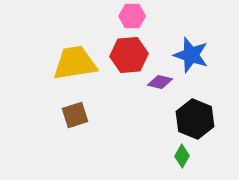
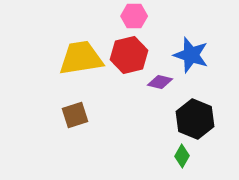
pink hexagon: moved 2 px right
red hexagon: rotated 9 degrees counterclockwise
yellow trapezoid: moved 6 px right, 5 px up
